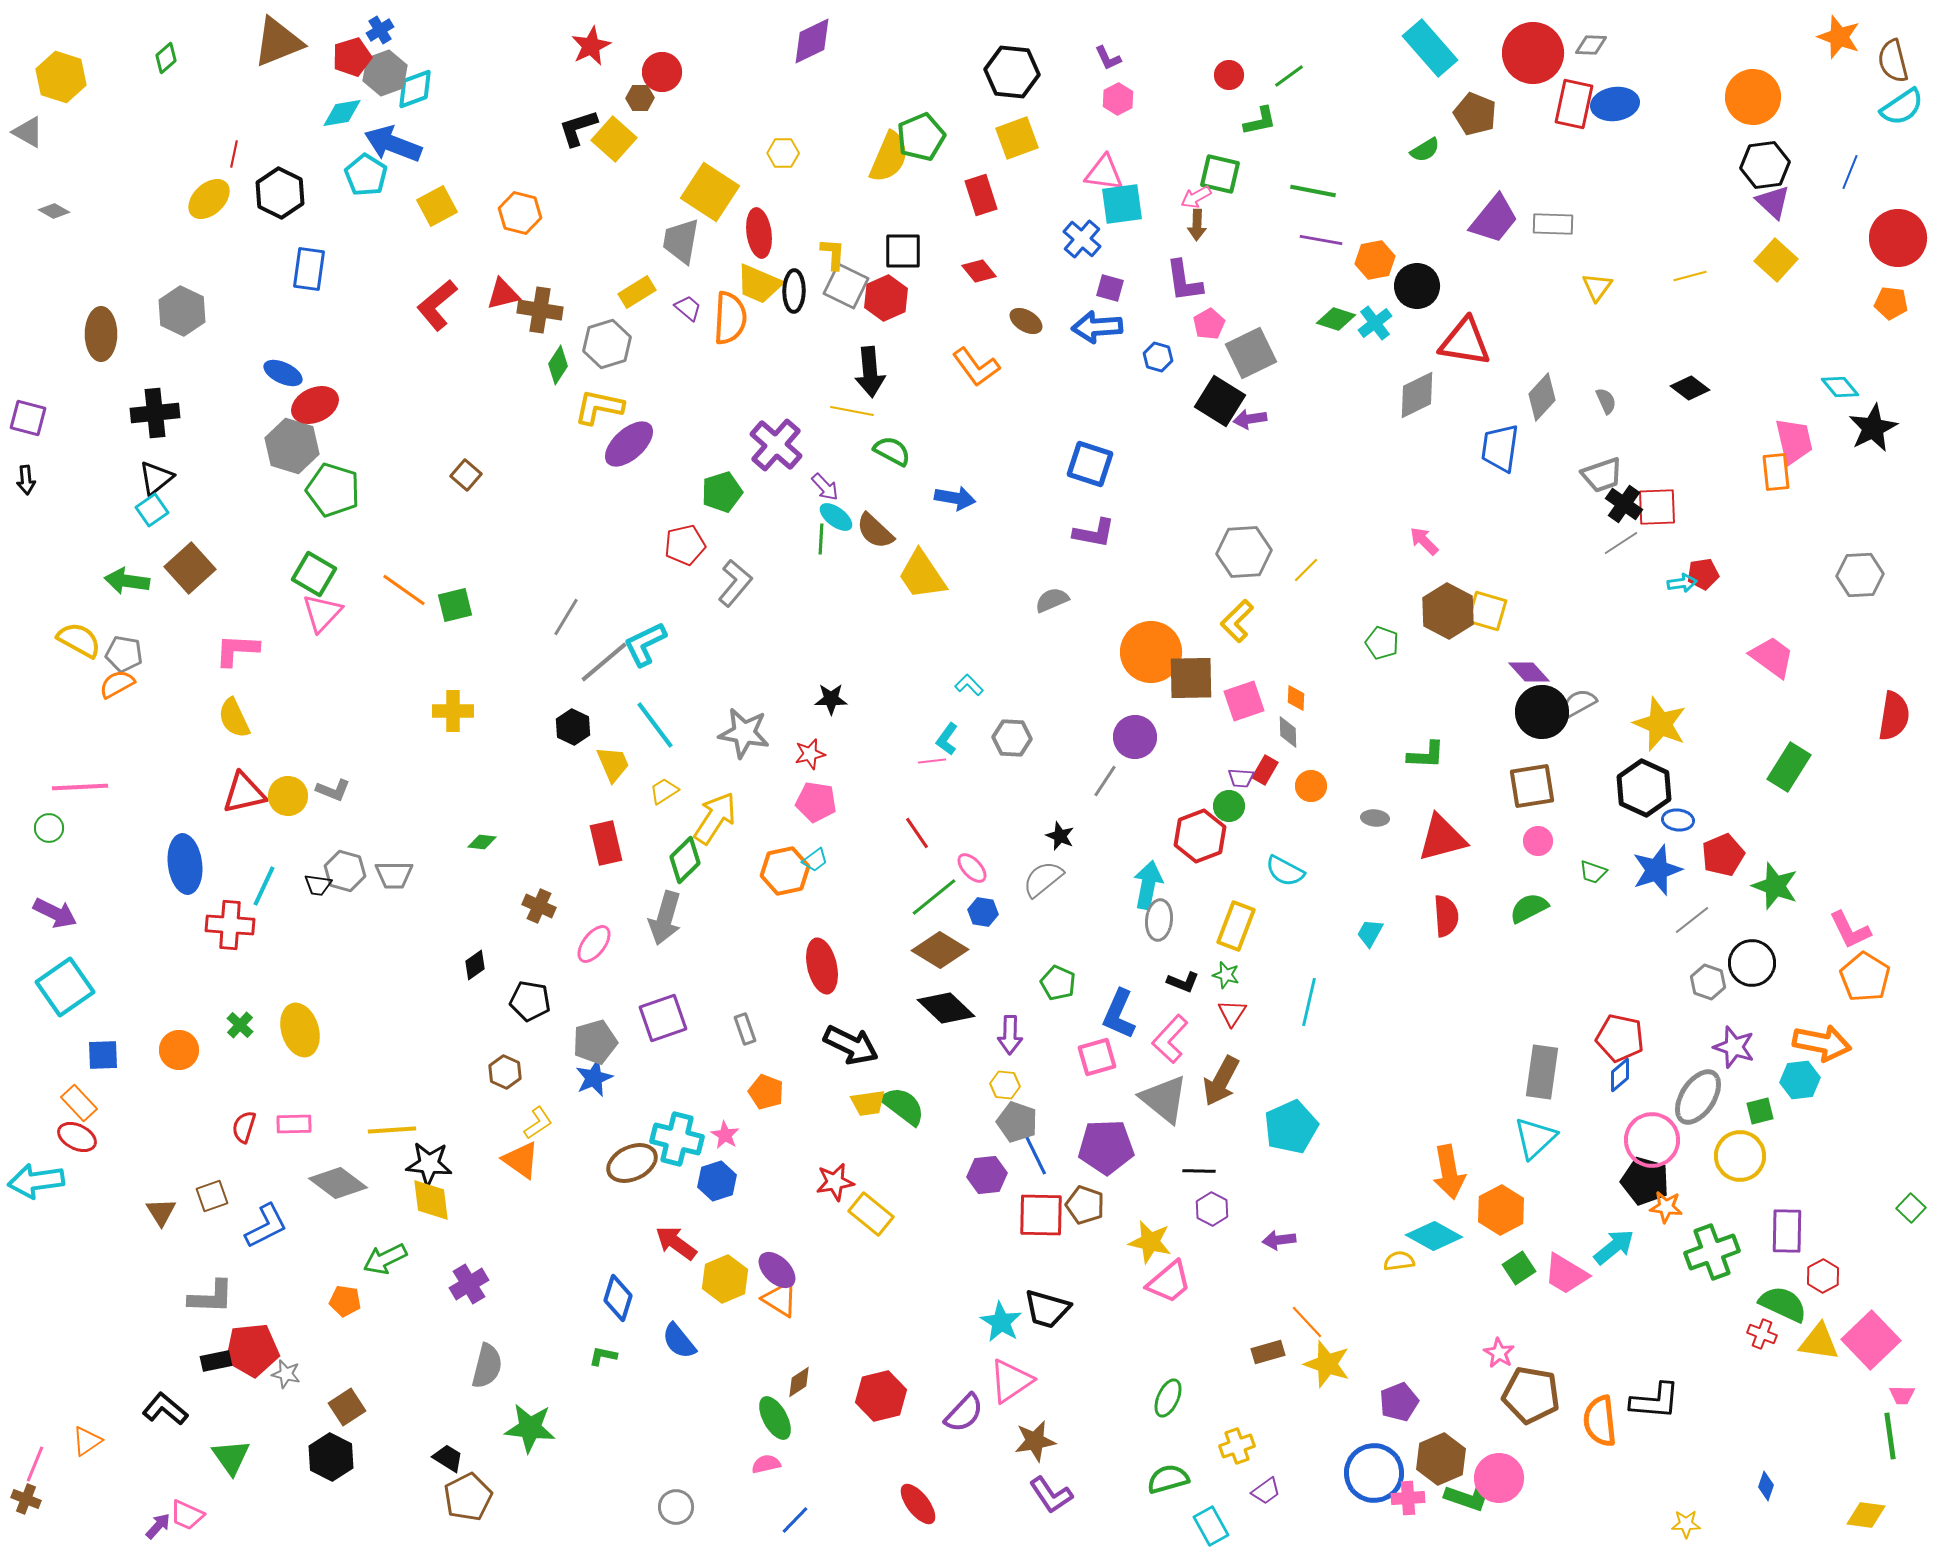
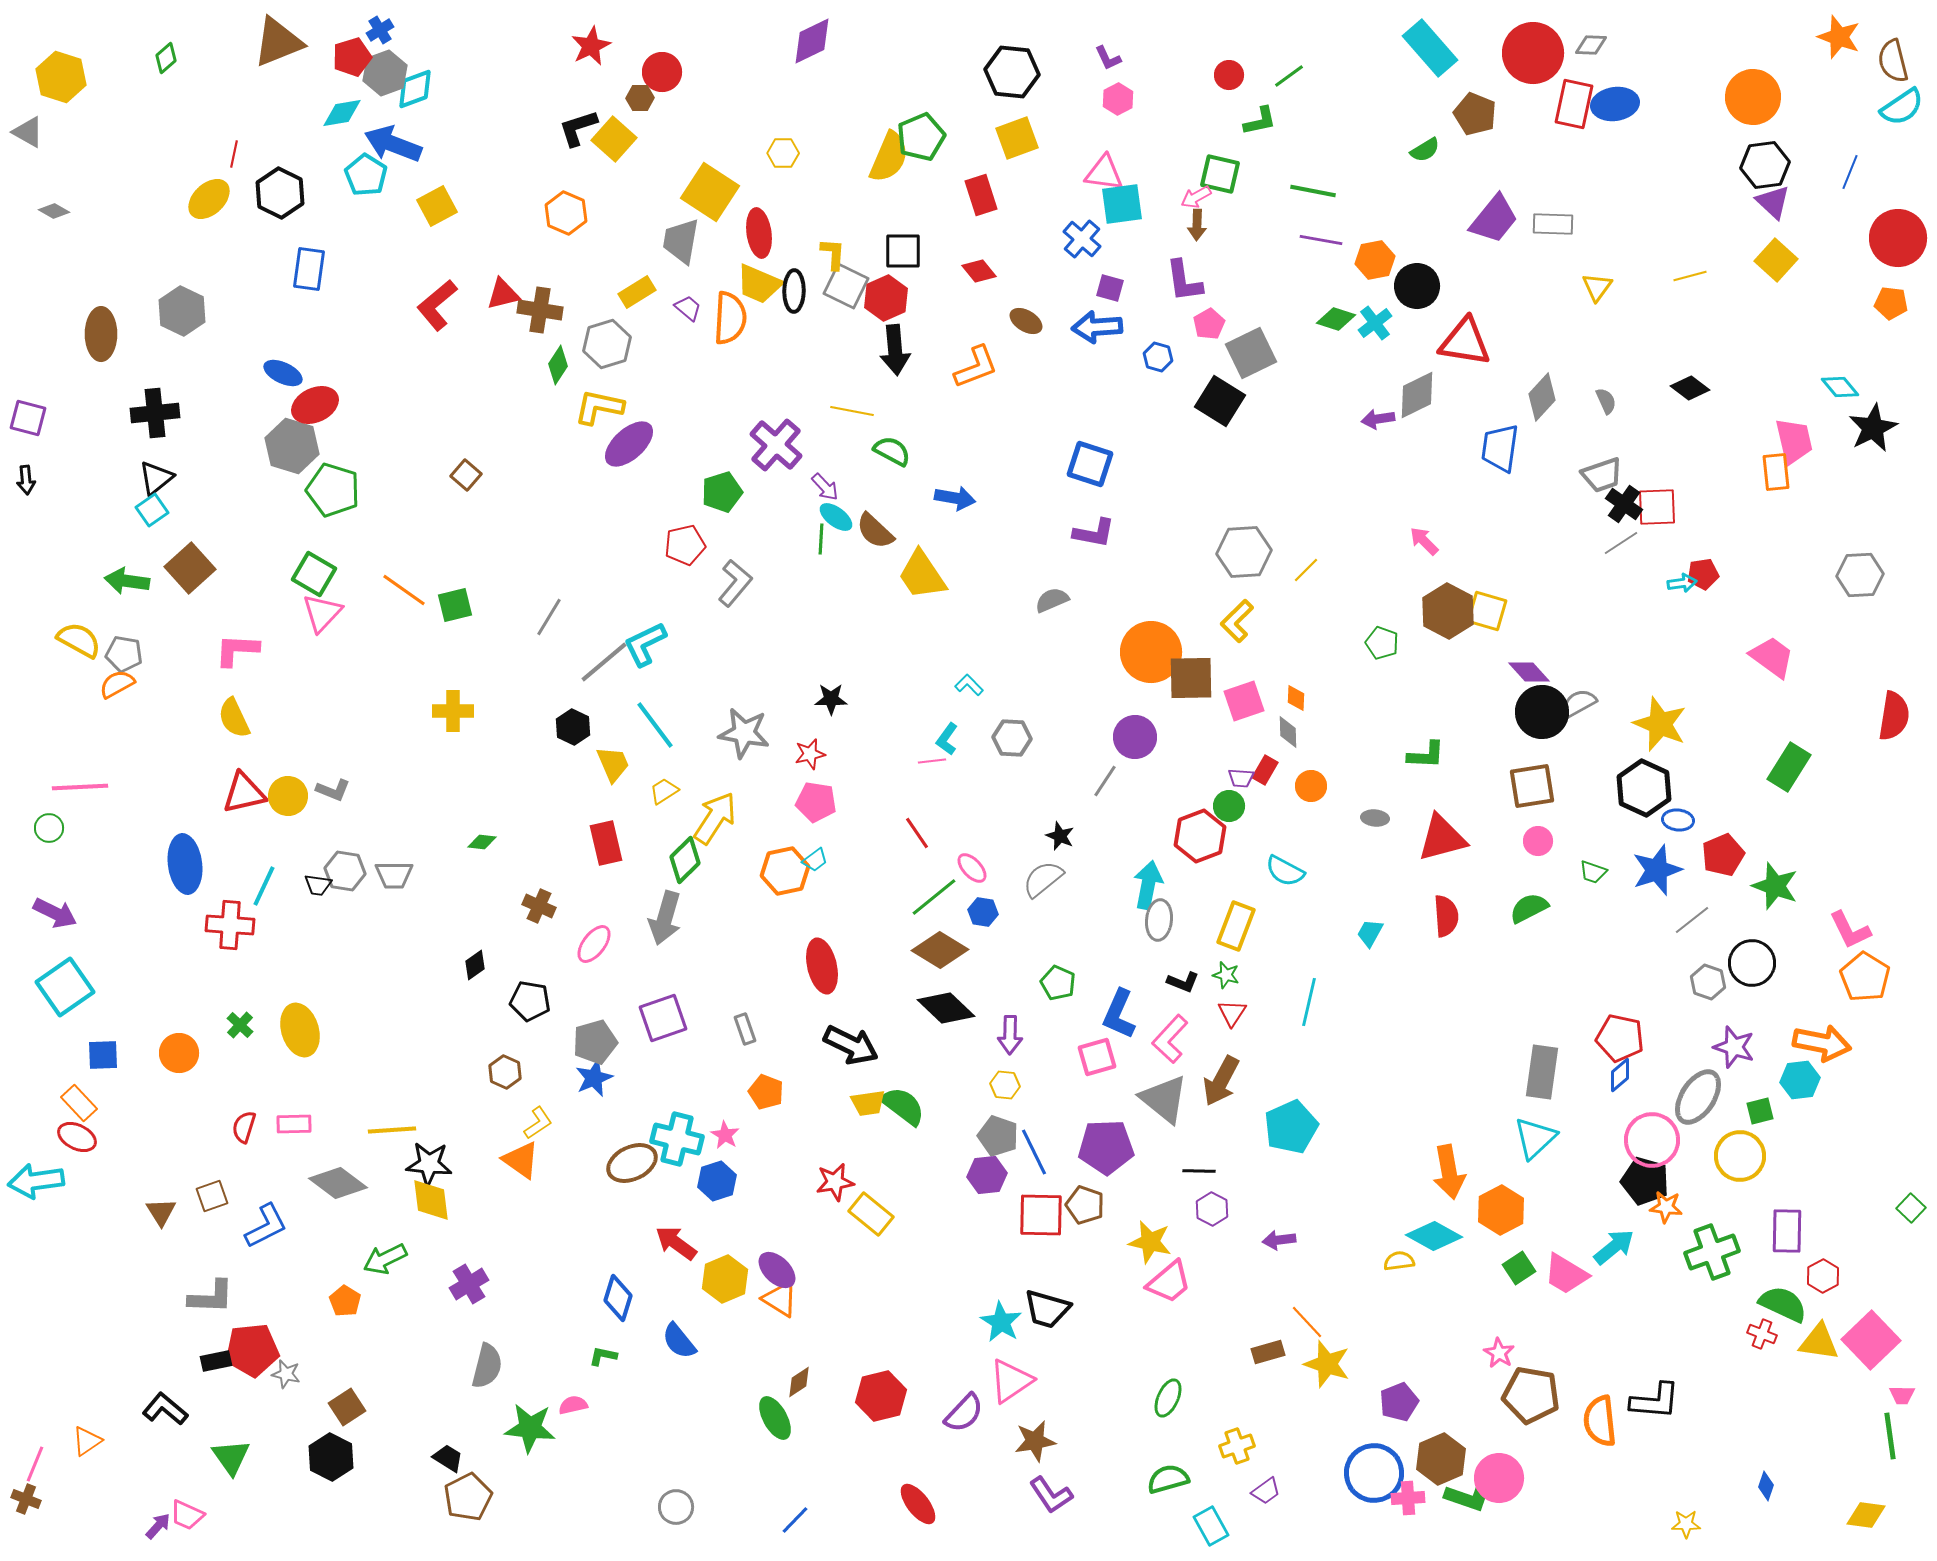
orange hexagon at (520, 213): moved 46 px right; rotated 9 degrees clockwise
orange L-shape at (976, 367): rotated 75 degrees counterclockwise
black arrow at (870, 372): moved 25 px right, 22 px up
purple arrow at (1250, 419): moved 128 px right
gray line at (566, 617): moved 17 px left
gray hexagon at (345, 871): rotated 6 degrees counterclockwise
orange circle at (179, 1050): moved 3 px down
gray pentagon at (1017, 1122): moved 19 px left, 14 px down
orange pentagon at (345, 1301): rotated 24 degrees clockwise
pink semicircle at (766, 1464): moved 193 px left, 59 px up
